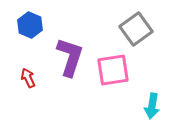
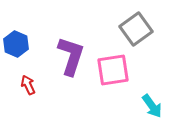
blue hexagon: moved 14 px left, 19 px down
purple L-shape: moved 1 px right, 1 px up
red arrow: moved 7 px down
cyan arrow: rotated 45 degrees counterclockwise
